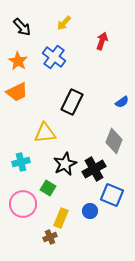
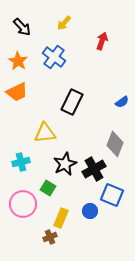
gray diamond: moved 1 px right, 3 px down
